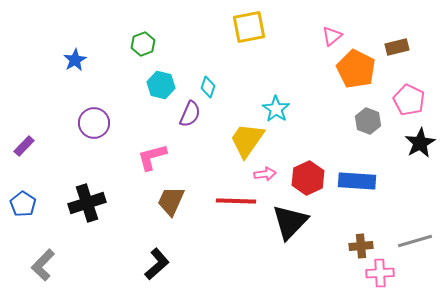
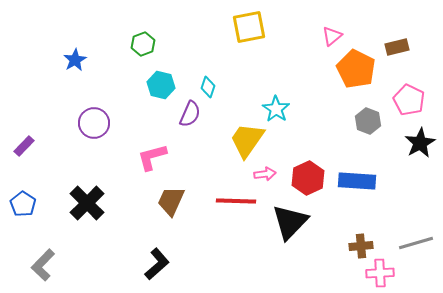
black cross: rotated 27 degrees counterclockwise
gray line: moved 1 px right, 2 px down
